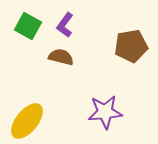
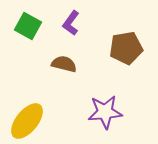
purple L-shape: moved 6 px right, 2 px up
brown pentagon: moved 5 px left, 2 px down
brown semicircle: moved 3 px right, 7 px down
